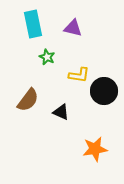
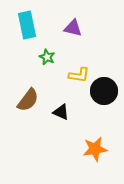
cyan rectangle: moved 6 px left, 1 px down
